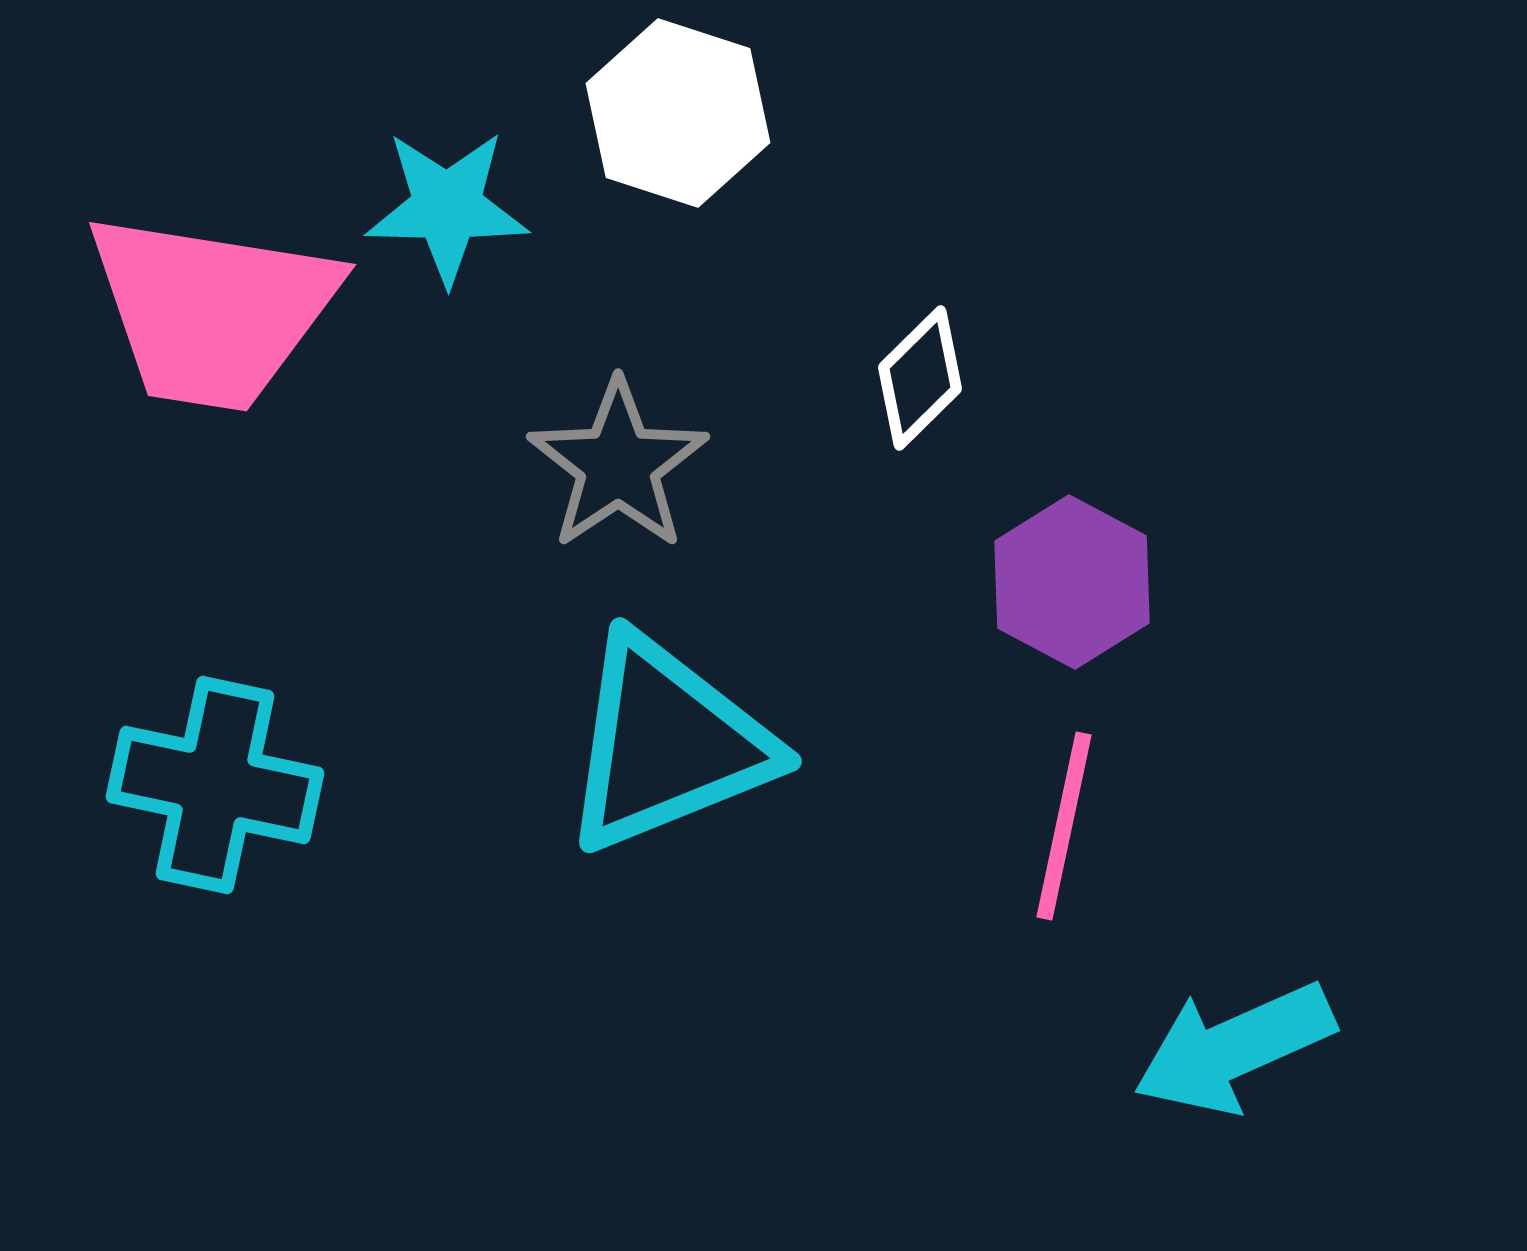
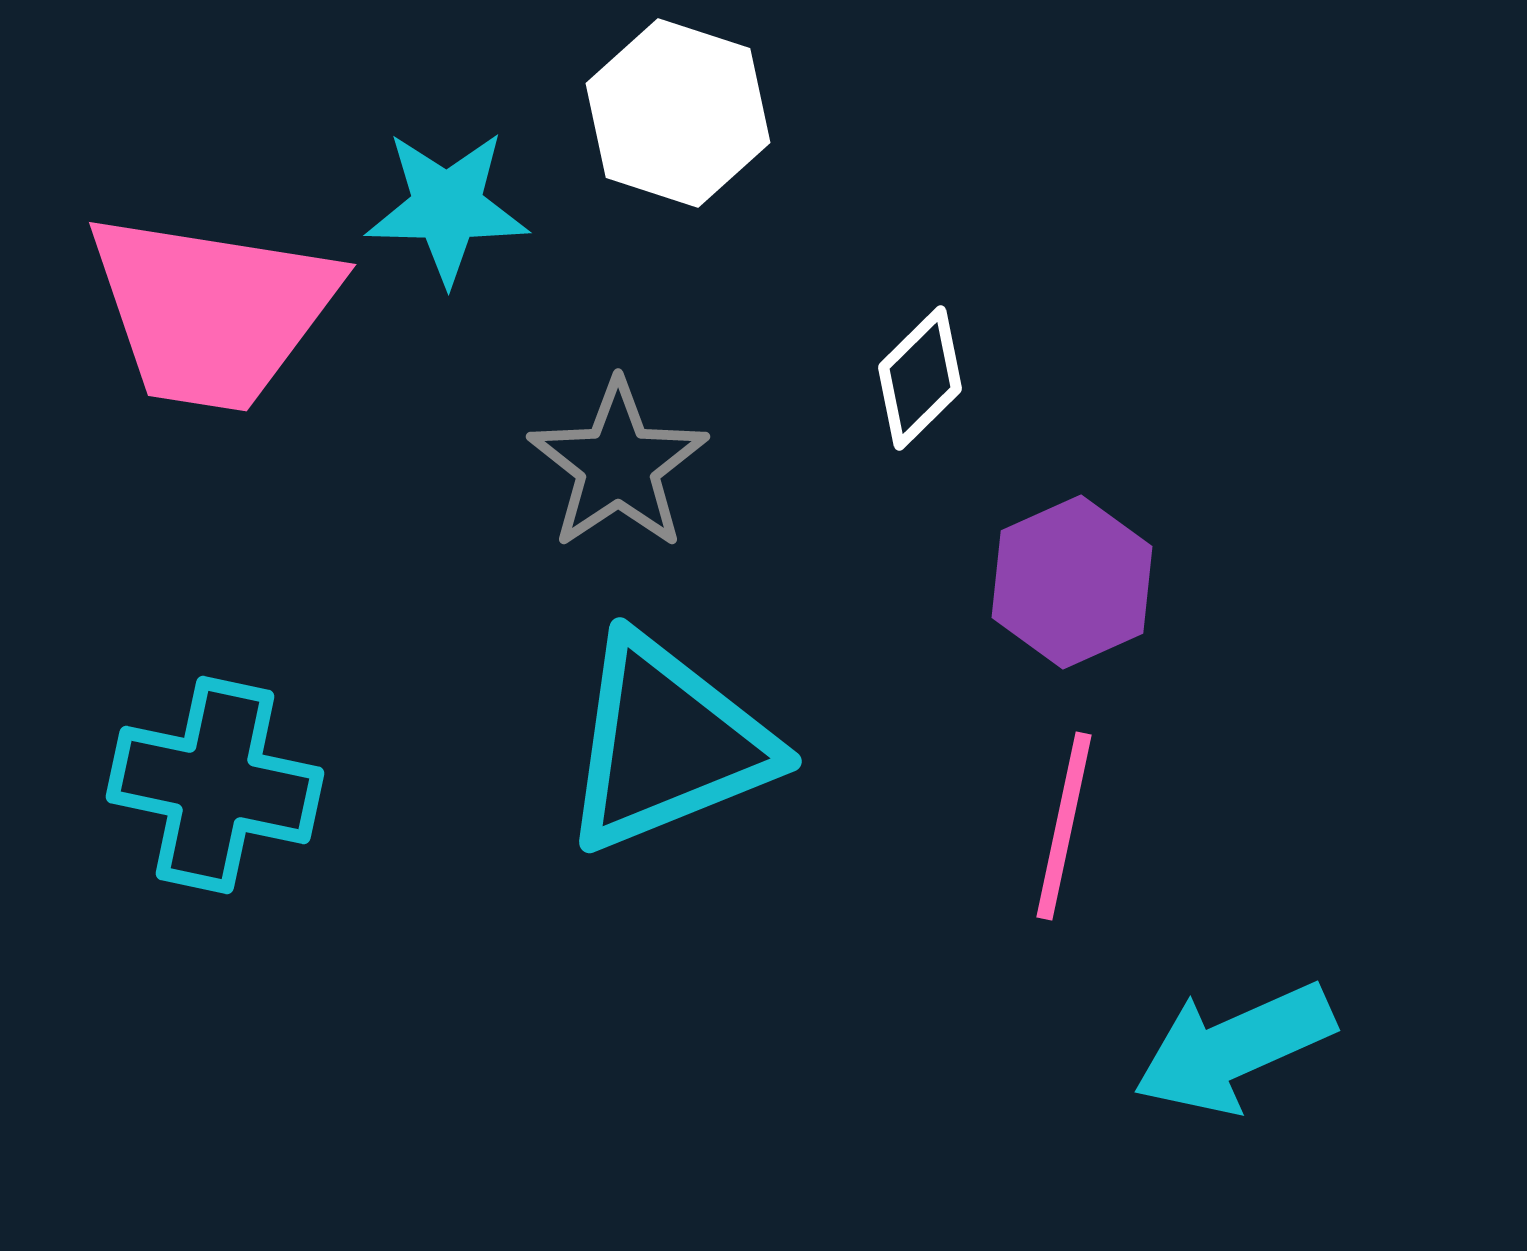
purple hexagon: rotated 8 degrees clockwise
